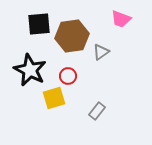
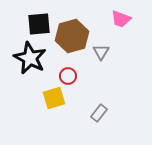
brown hexagon: rotated 8 degrees counterclockwise
gray triangle: rotated 24 degrees counterclockwise
black star: moved 12 px up
gray rectangle: moved 2 px right, 2 px down
